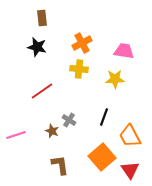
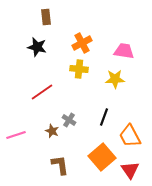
brown rectangle: moved 4 px right, 1 px up
red line: moved 1 px down
